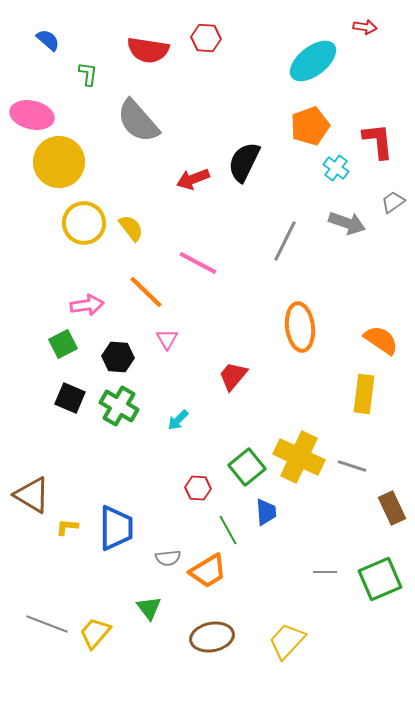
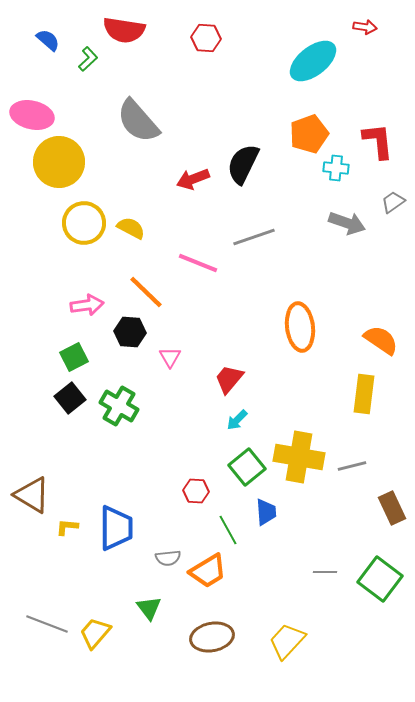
red semicircle at (148, 50): moved 24 px left, 20 px up
green L-shape at (88, 74): moved 15 px up; rotated 40 degrees clockwise
orange pentagon at (310, 126): moved 1 px left, 8 px down
black semicircle at (244, 162): moved 1 px left, 2 px down
cyan cross at (336, 168): rotated 30 degrees counterclockwise
yellow semicircle at (131, 228): rotated 24 degrees counterclockwise
gray line at (285, 241): moved 31 px left, 4 px up; rotated 45 degrees clockwise
pink line at (198, 263): rotated 6 degrees counterclockwise
pink triangle at (167, 339): moved 3 px right, 18 px down
green square at (63, 344): moved 11 px right, 13 px down
black hexagon at (118, 357): moved 12 px right, 25 px up
red trapezoid at (233, 376): moved 4 px left, 3 px down
black square at (70, 398): rotated 28 degrees clockwise
cyan arrow at (178, 420): moved 59 px right
yellow cross at (299, 457): rotated 15 degrees counterclockwise
gray line at (352, 466): rotated 32 degrees counterclockwise
red hexagon at (198, 488): moved 2 px left, 3 px down
green square at (380, 579): rotated 30 degrees counterclockwise
